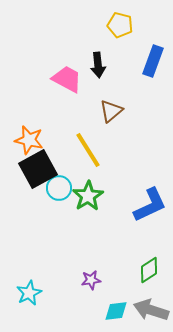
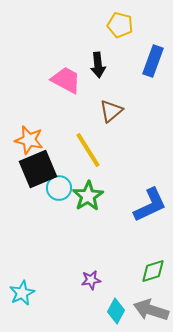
pink trapezoid: moved 1 px left, 1 px down
black square: rotated 6 degrees clockwise
green diamond: moved 4 px right, 1 px down; rotated 16 degrees clockwise
cyan star: moved 7 px left
cyan diamond: rotated 55 degrees counterclockwise
